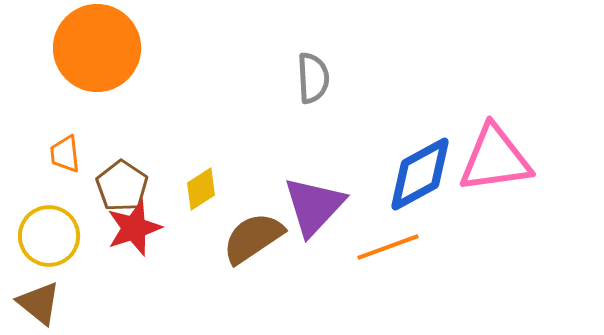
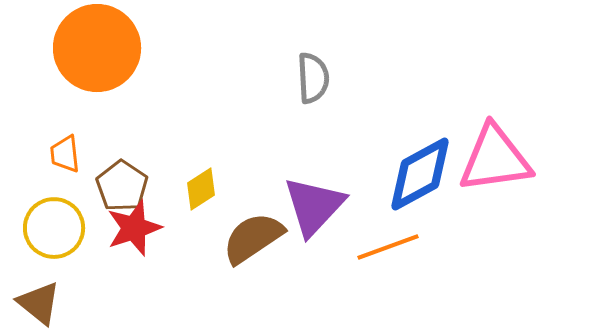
yellow circle: moved 5 px right, 8 px up
